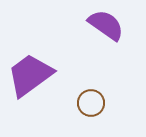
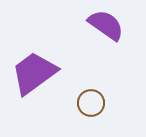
purple trapezoid: moved 4 px right, 2 px up
